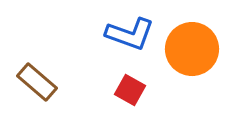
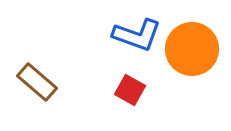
blue L-shape: moved 7 px right, 1 px down
